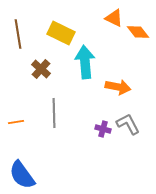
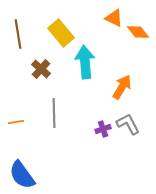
yellow rectangle: rotated 24 degrees clockwise
orange arrow: moved 4 px right; rotated 70 degrees counterclockwise
purple cross: rotated 35 degrees counterclockwise
